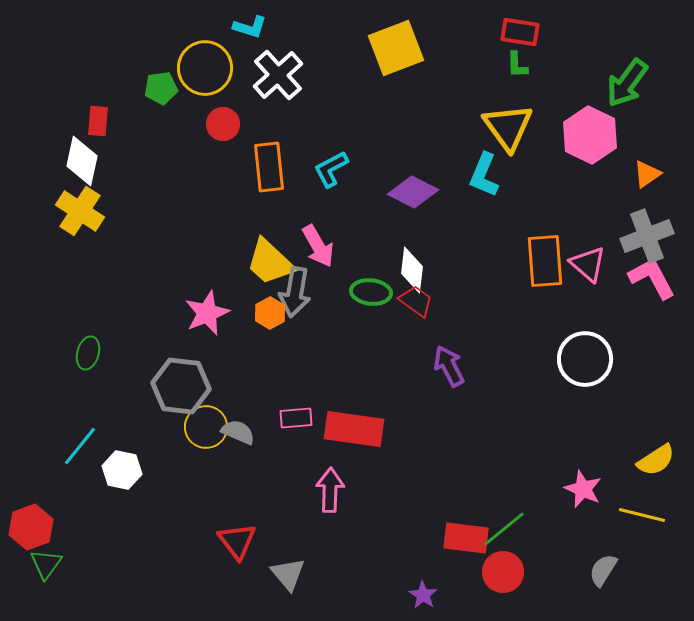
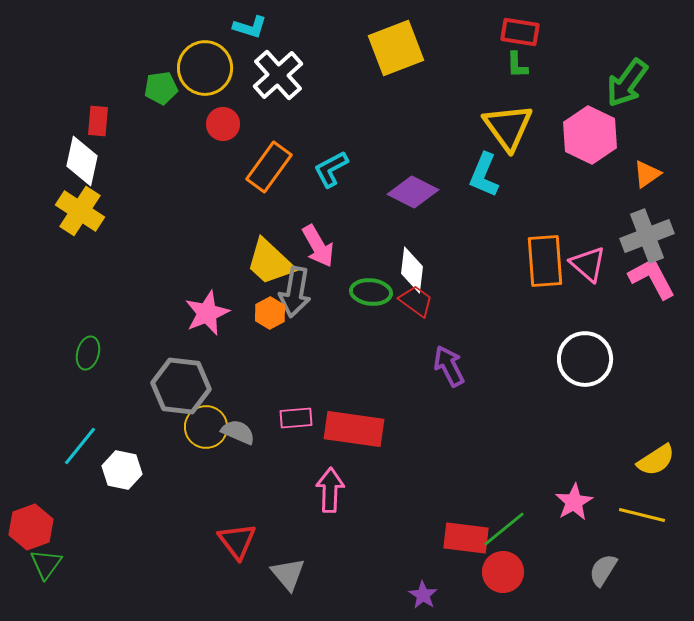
orange rectangle at (269, 167): rotated 42 degrees clockwise
pink star at (583, 489): moved 9 px left, 13 px down; rotated 18 degrees clockwise
